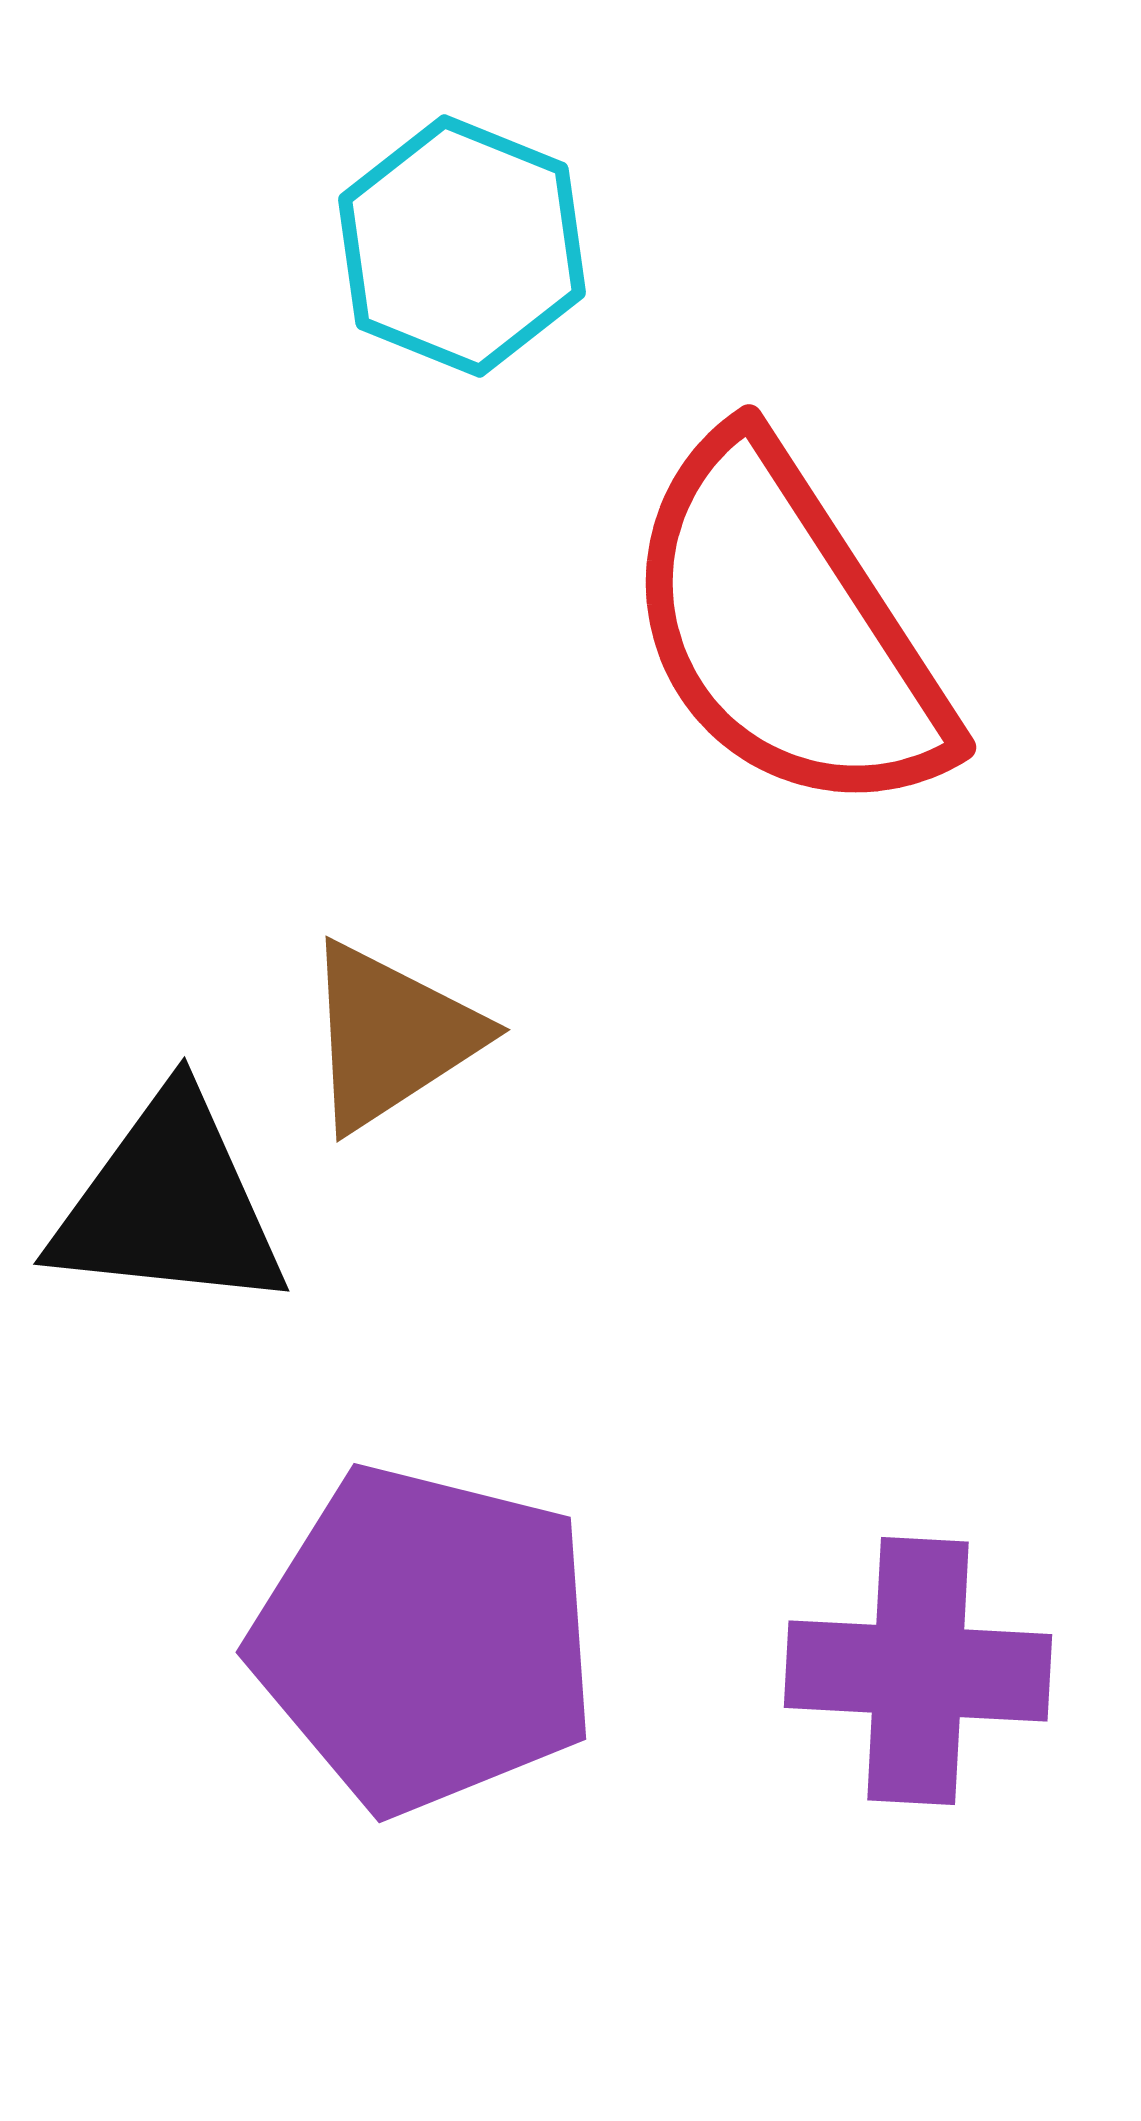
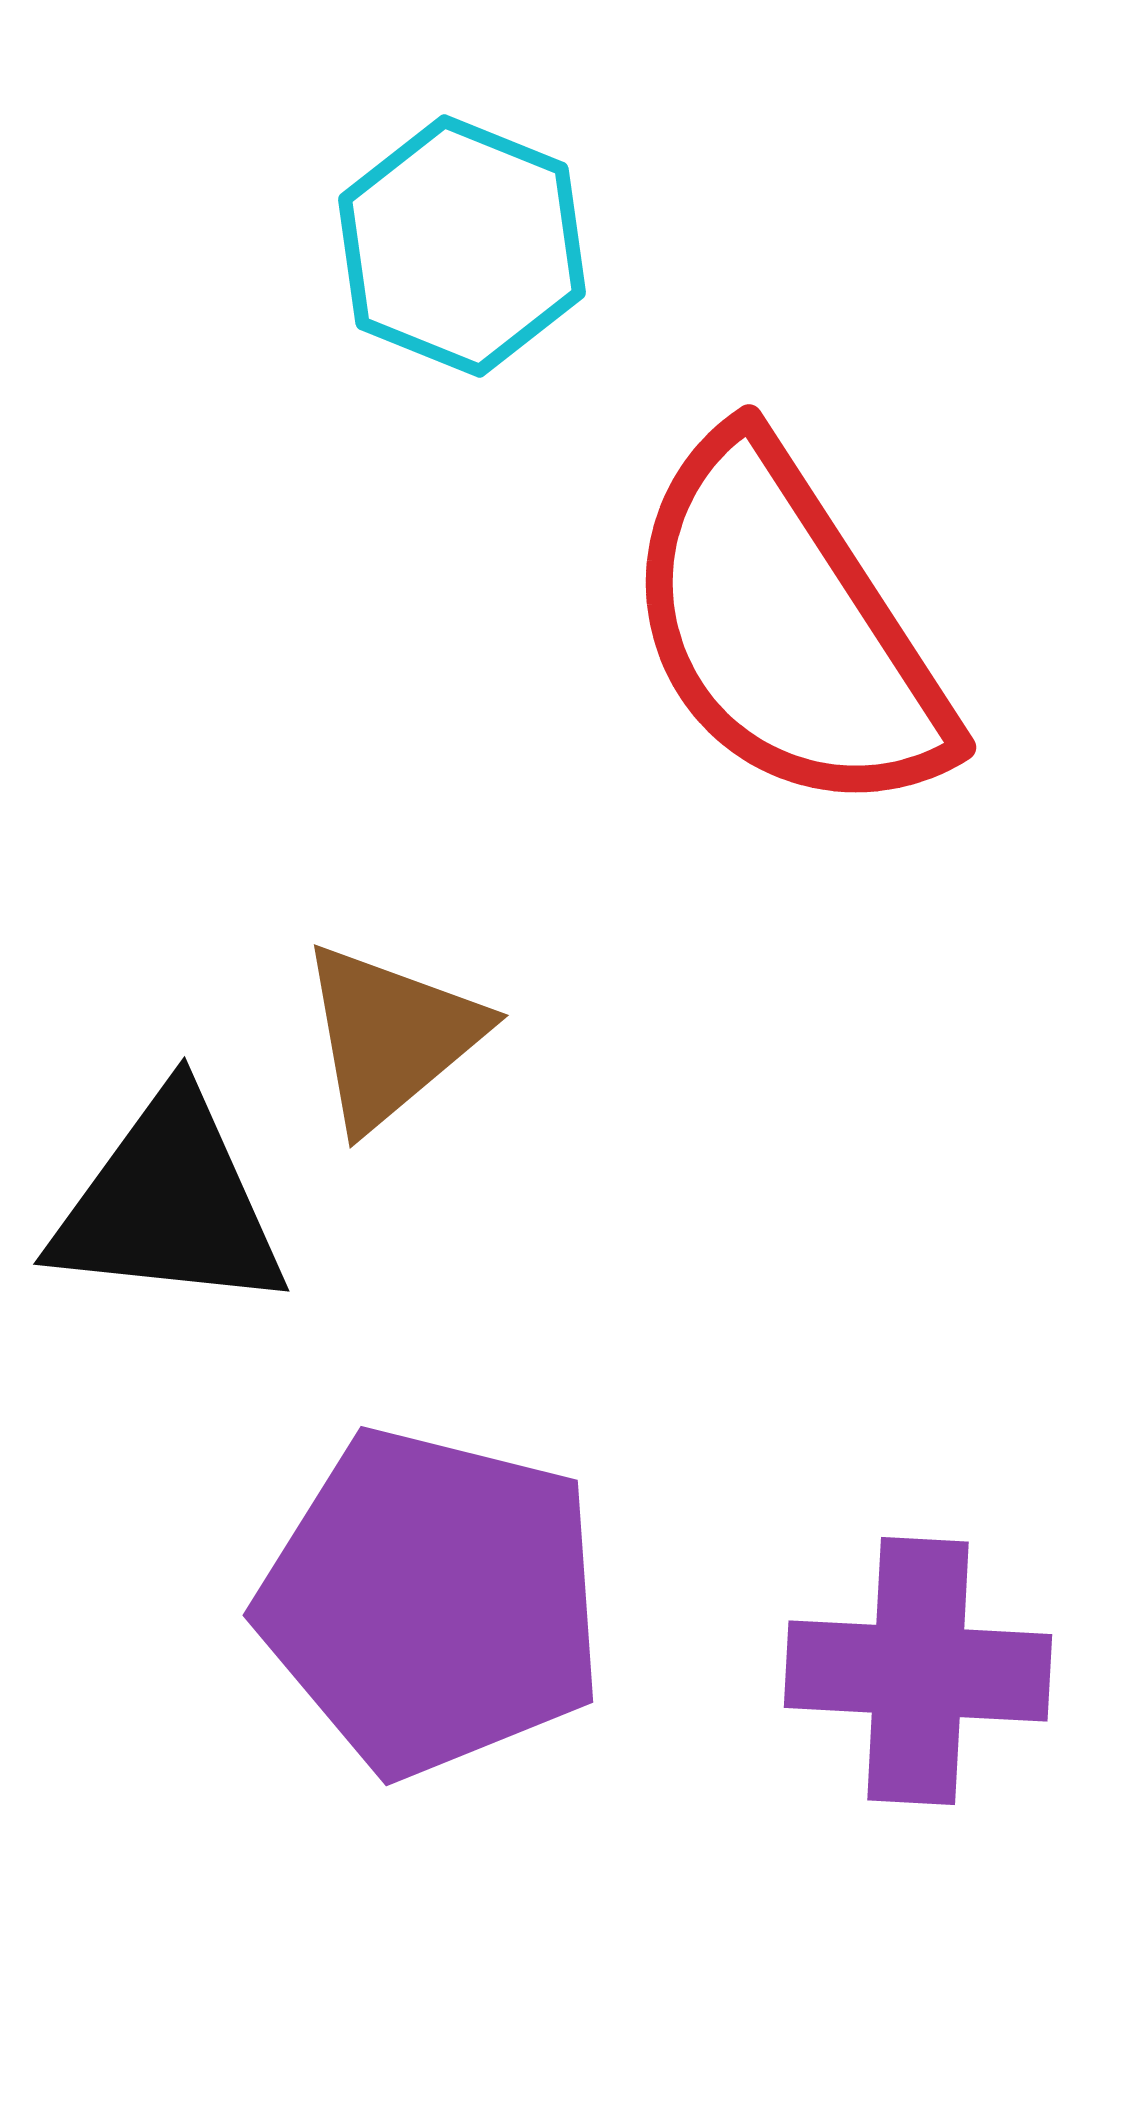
brown triangle: rotated 7 degrees counterclockwise
purple pentagon: moved 7 px right, 37 px up
